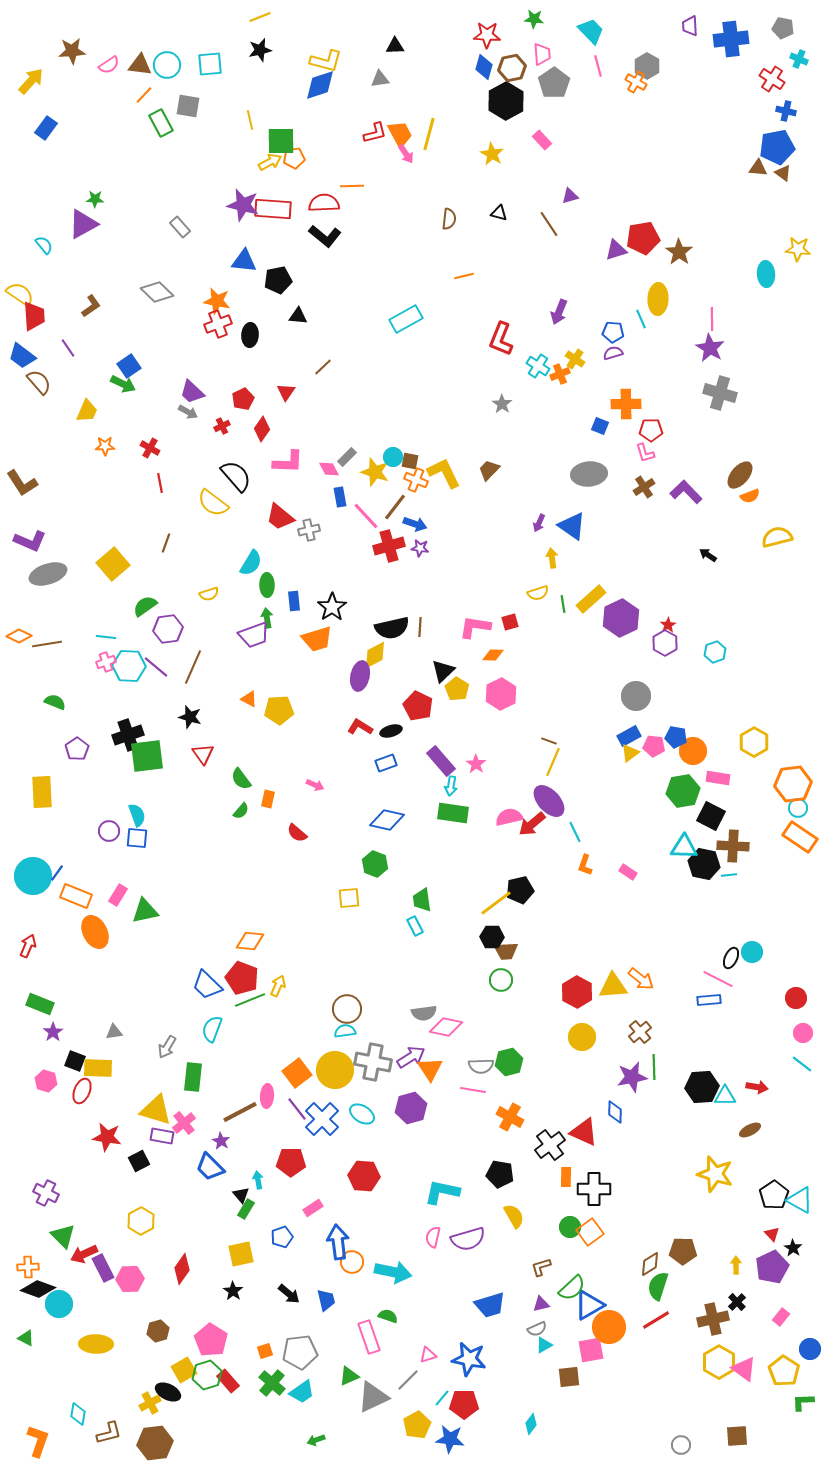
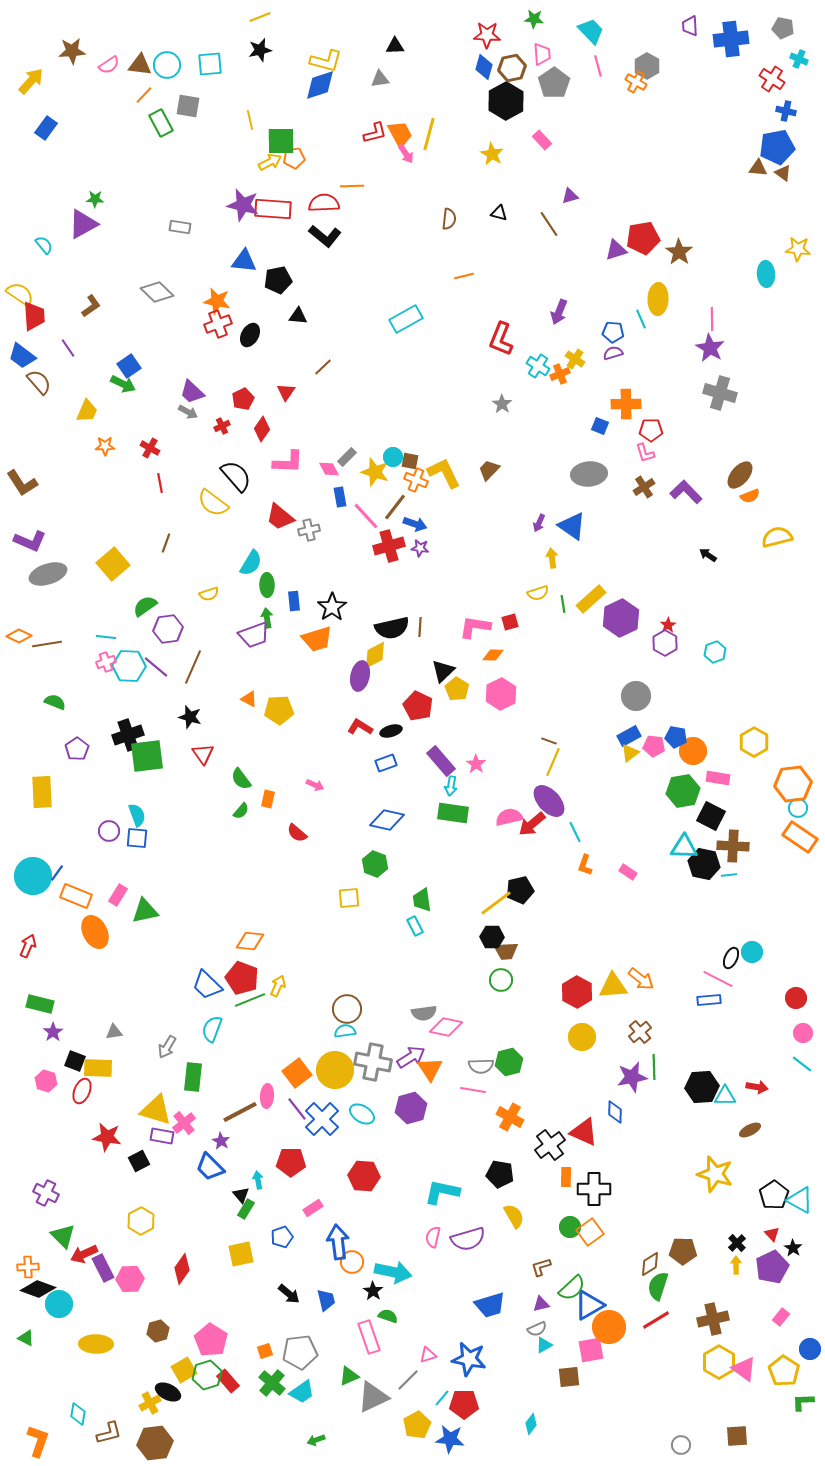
gray rectangle at (180, 227): rotated 40 degrees counterclockwise
black ellipse at (250, 335): rotated 25 degrees clockwise
green rectangle at (40, 1004): rotated 8 degrees counterclockwise
black star at (233, 1291): moved 140 px right
black cross at (737, 1302): moved 59 px up
